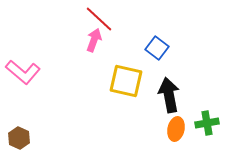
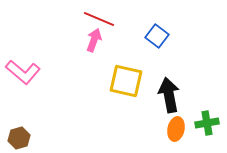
red line: rotated 20 degrees counterclockwise
blue square: moved 12 px up
brown hexagon: rotated 20 degrees clockwise
